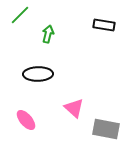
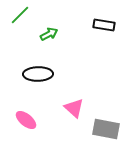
green arrow: moved 1 px right; rotated 48 degrees clockwise
pink ellipse: rotated 10 degrees counterclockwise
